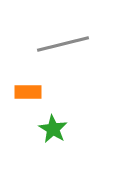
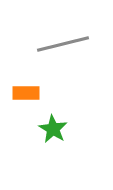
orange rectangle: moved 2 px left, 1 px down
